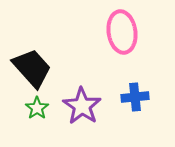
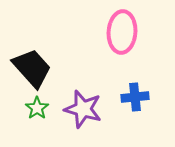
pink ellipse: rotated 12 degrees clockwise
purple star: moved 1 px right, 3 px down; rotated 18 degrees counterclockwise
